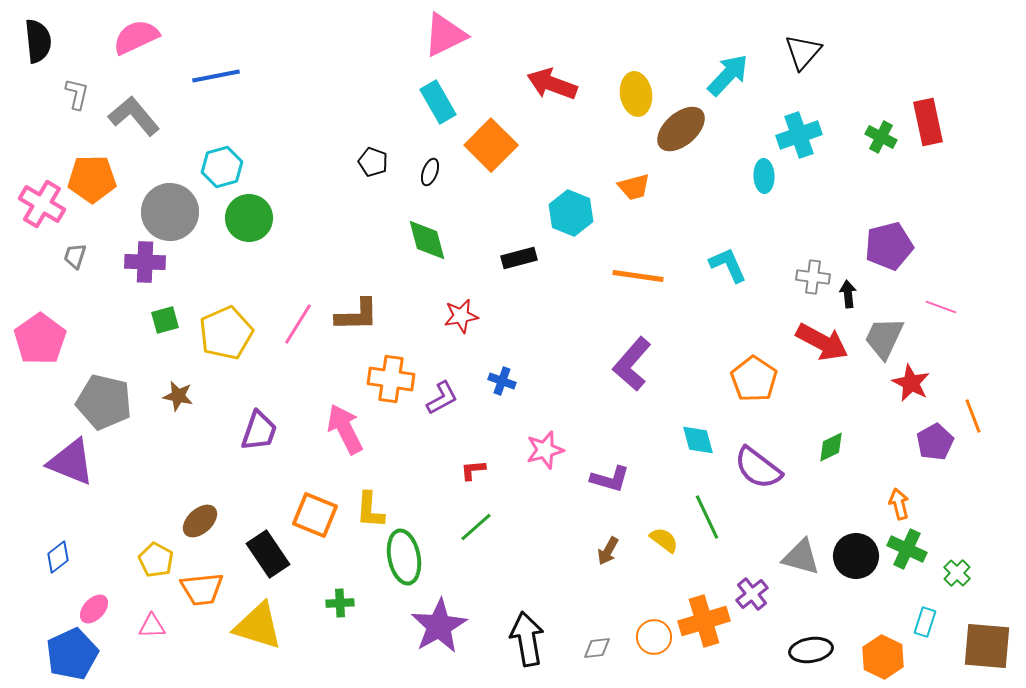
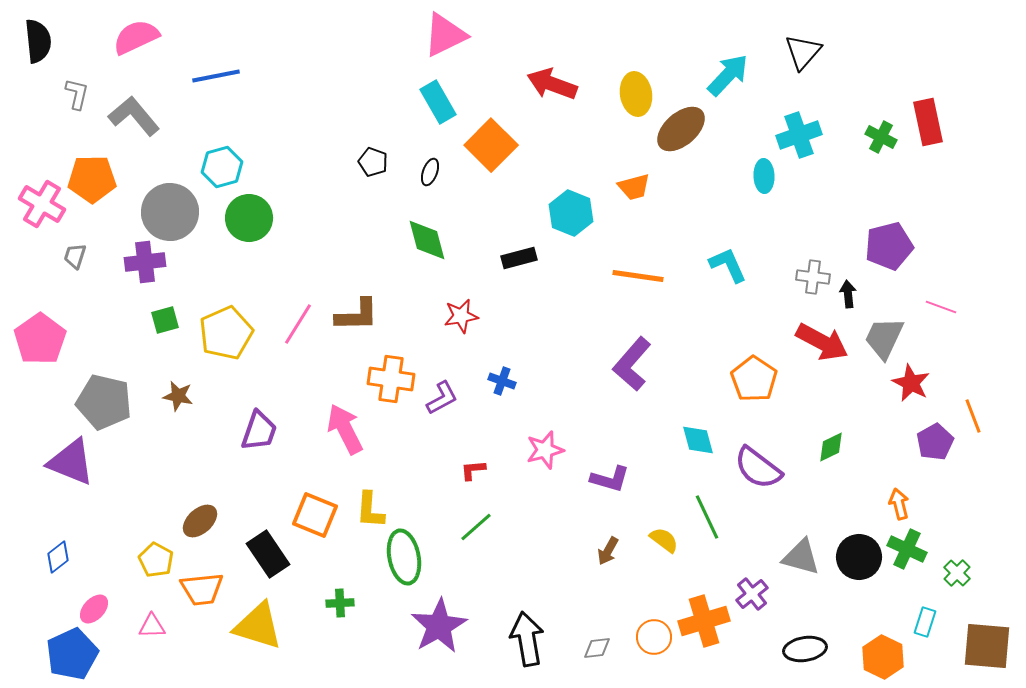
purple cross at (145, 262): rotated 9 degrees counterclockwise
black circle at (856, 556): moved 3 px right, 1 px down
black ellipse at (811, 650): moved 6 px left, 1 px up
